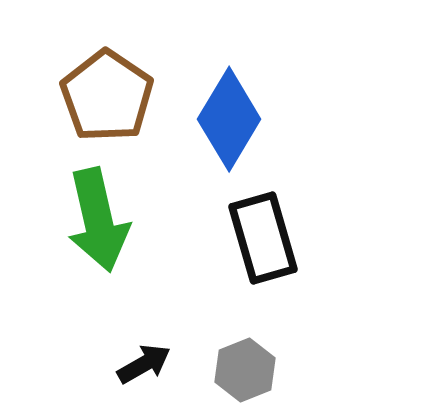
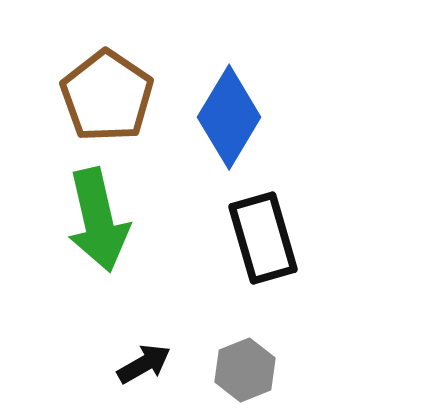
blue diamond: moved 2 px up
